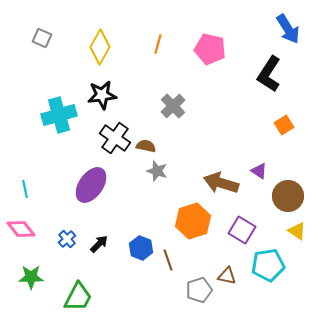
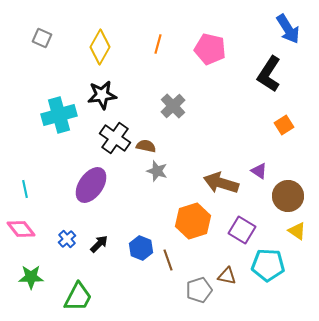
cyan pentagon: rotated 12 degrees clockwise
